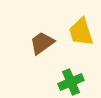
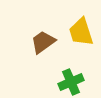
brown trapezoid: moved 1 px right, 1 px up
